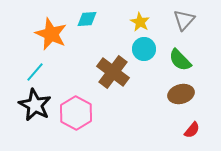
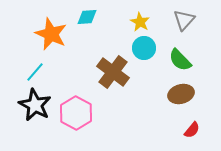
cyan diamond: moved 2 px up
cyan circle: moved 1 px up
